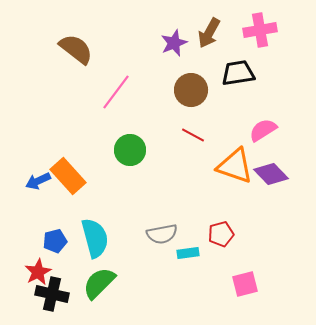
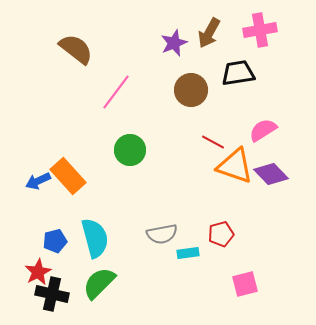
red line: moved 20 px right, 7 px down
